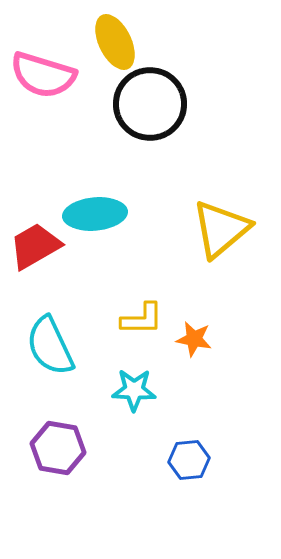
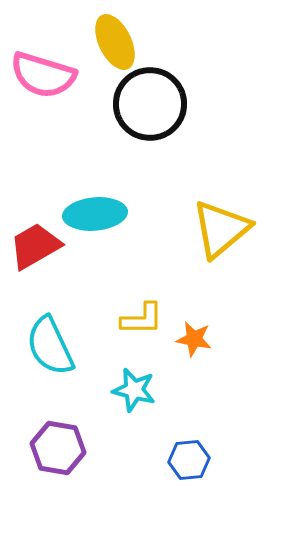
cyan star: rotated 12 degrees clockwise
